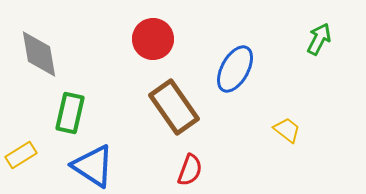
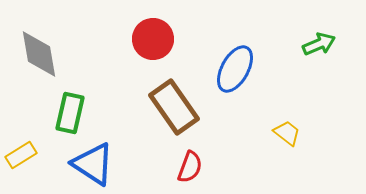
green arrow: moved 5 px down; rotated 40 degrees clockwise
yellow trapezoid: moved 3 px down
blue triangle: moved 2 px up
red semicircle: moved 3 px up
